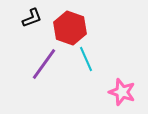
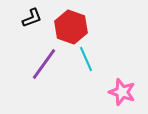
red hexagon: moved 1 px right, 1 px up
